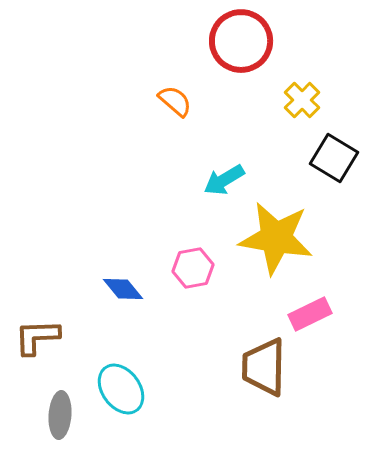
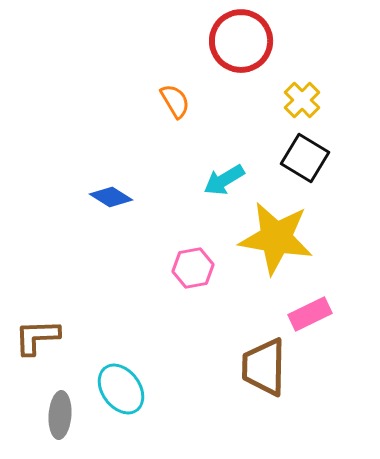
orange semicircle: rotated 18 degrees clockwise
black square: moved 29 px left
blue diamond: moved 12 px left, 92 px up; rotated 18 degrees counterclockwise
